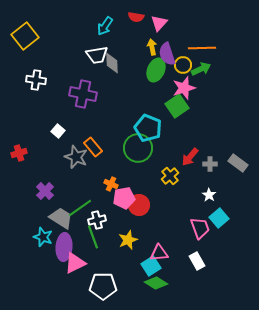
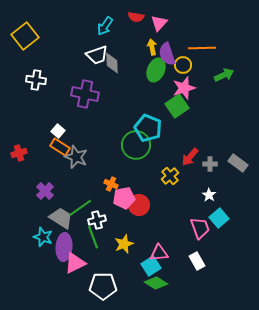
white trapezoid at (97, 55): rotated 10 degrees counterclockwise
green arrow at (201, 69): moved 23 px right, 6 px down
purple cross at (83, 94): moved 2 px right
orange rectangle at (93, 147): moved 33 px left; rotated 18 degrees counterclockwise
green circle at (138, 148): moved 2 px left, 3 px up
yellow star at (128, 240): moved 4 px left, 4 px down
